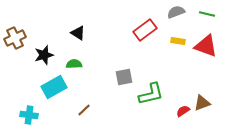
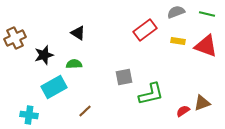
brown line: moved 1 px right, 1 px down
